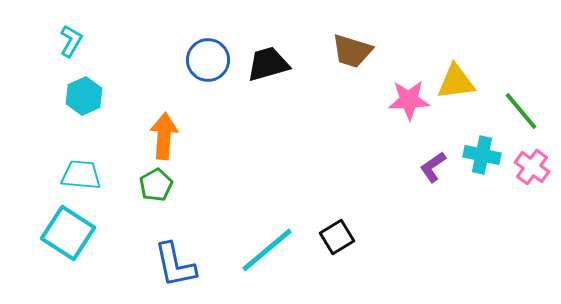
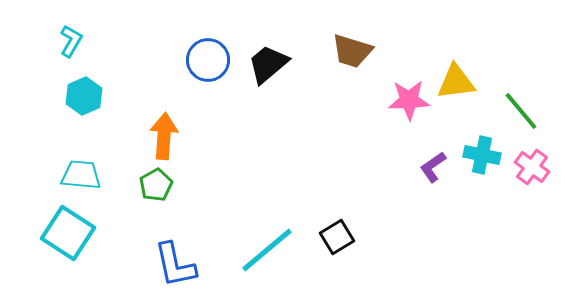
black trapezoid: rotated 24 degrees counterclockwise
